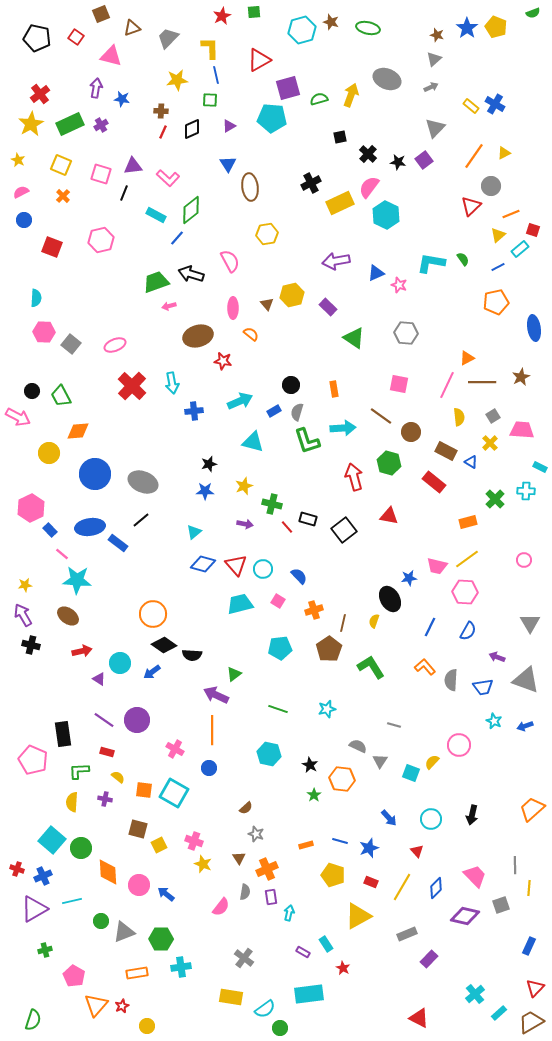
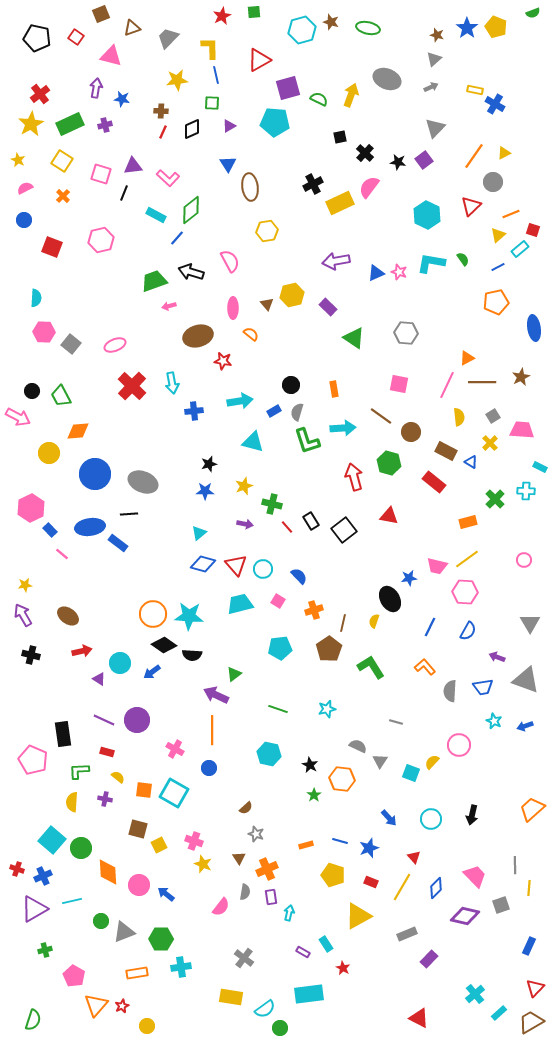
green semicircle at (319, 99): rotated 42 degrees clockwise
green square at (210, 100): moved 2 px right, 3 px down
yellow rectangle at (471, 106): moved 4 px right, 16 px up; rotated 28 degrees counterclockwise
cyan pentagon at (272, 118): moved 3 px right, 4 px down
purple cross at (101, 125): moved 4 px right; rotated 16 degrees clockwise
black cross at (368, 154): moved 3 px left, 1 px up
yellow square at (61, 165): moved 1 px right, 4 px up; rotated 10 degrees clockwise
black cross at (311, 183): moved 2 px right, 1 px down
gray circle at (491, 186): moved 2 px right, 4 px up
pink semicircle at (21, 192): moved 4 px right, 4 px up
cyan hexagon at (386, 215): moved 41 px right
yellow hexagon at (267, 234): moved 3 px up
black arrow at (191, 274): moved 2 px up
green trapezoid at (156, 282): moved 2 px left, 1 px up
pink star at (399, 285): moved 13 px up
cyan arrow at (240, 401): rotated 15 degrees clockwise
black rectangle at (308, 519): moved 3 px right, 2 px down; rotated 42 degrees clockwise
black line at (141, 520): moved 12 px left, 6 px up; rotated 36 degrees clockwise
cyan triangle at (194, 532): moved 5 px right, 1 px down
cyan star at (77, 580): moved 112 px right, 36 px down
black cross at (31, 645): moved 10 px down
gray semicircle at (451, 680): moved 1 px left, 11 px down
purple line at (104, 720): rotated 10 degrees counterclockwise
gray line at (394, 725): moved 2 px right, 3 px up
red triangle at (417, 851): moved 3 px left, 6 px down
